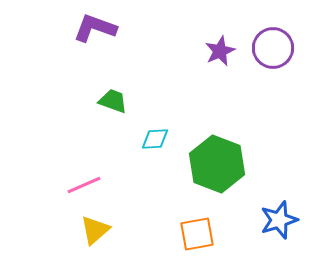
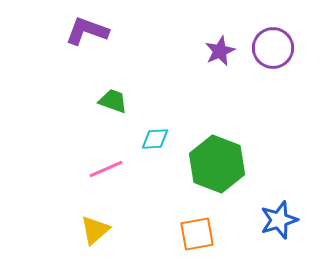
purple L-shape: moved 8 px left, 3 px down
pink line: moved 22 px right, 16 px up
